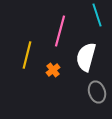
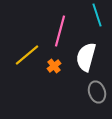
yellow line: rotated 36 degrees clockwise
orange cross: moved 1 px right, 4 px up
